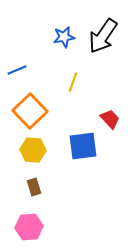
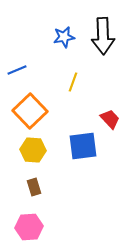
black arrow: rotated 36 degrees counterclockwise
